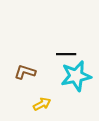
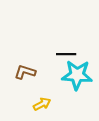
cyan star: moved 1 px right, 1 px up; rotated 16 degrees clockwise
